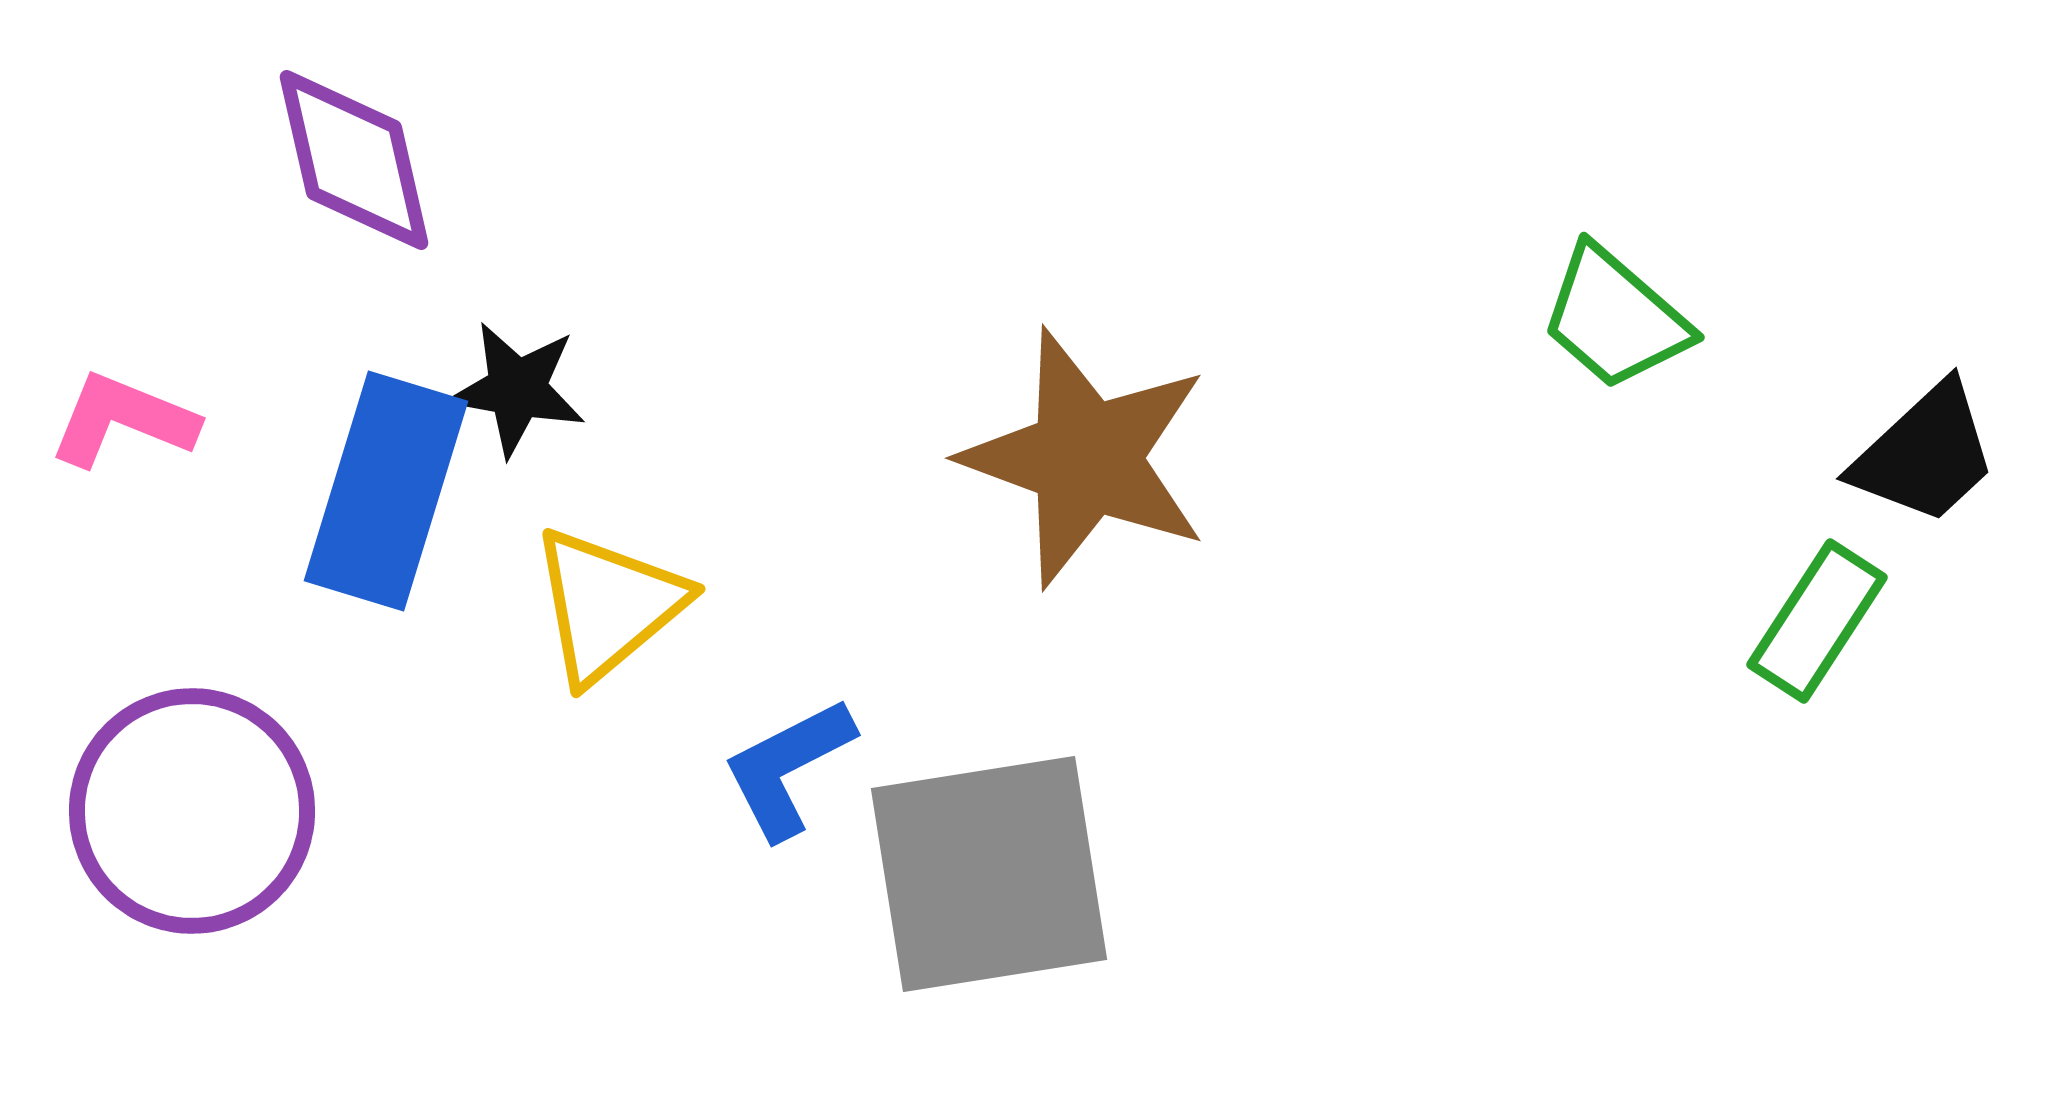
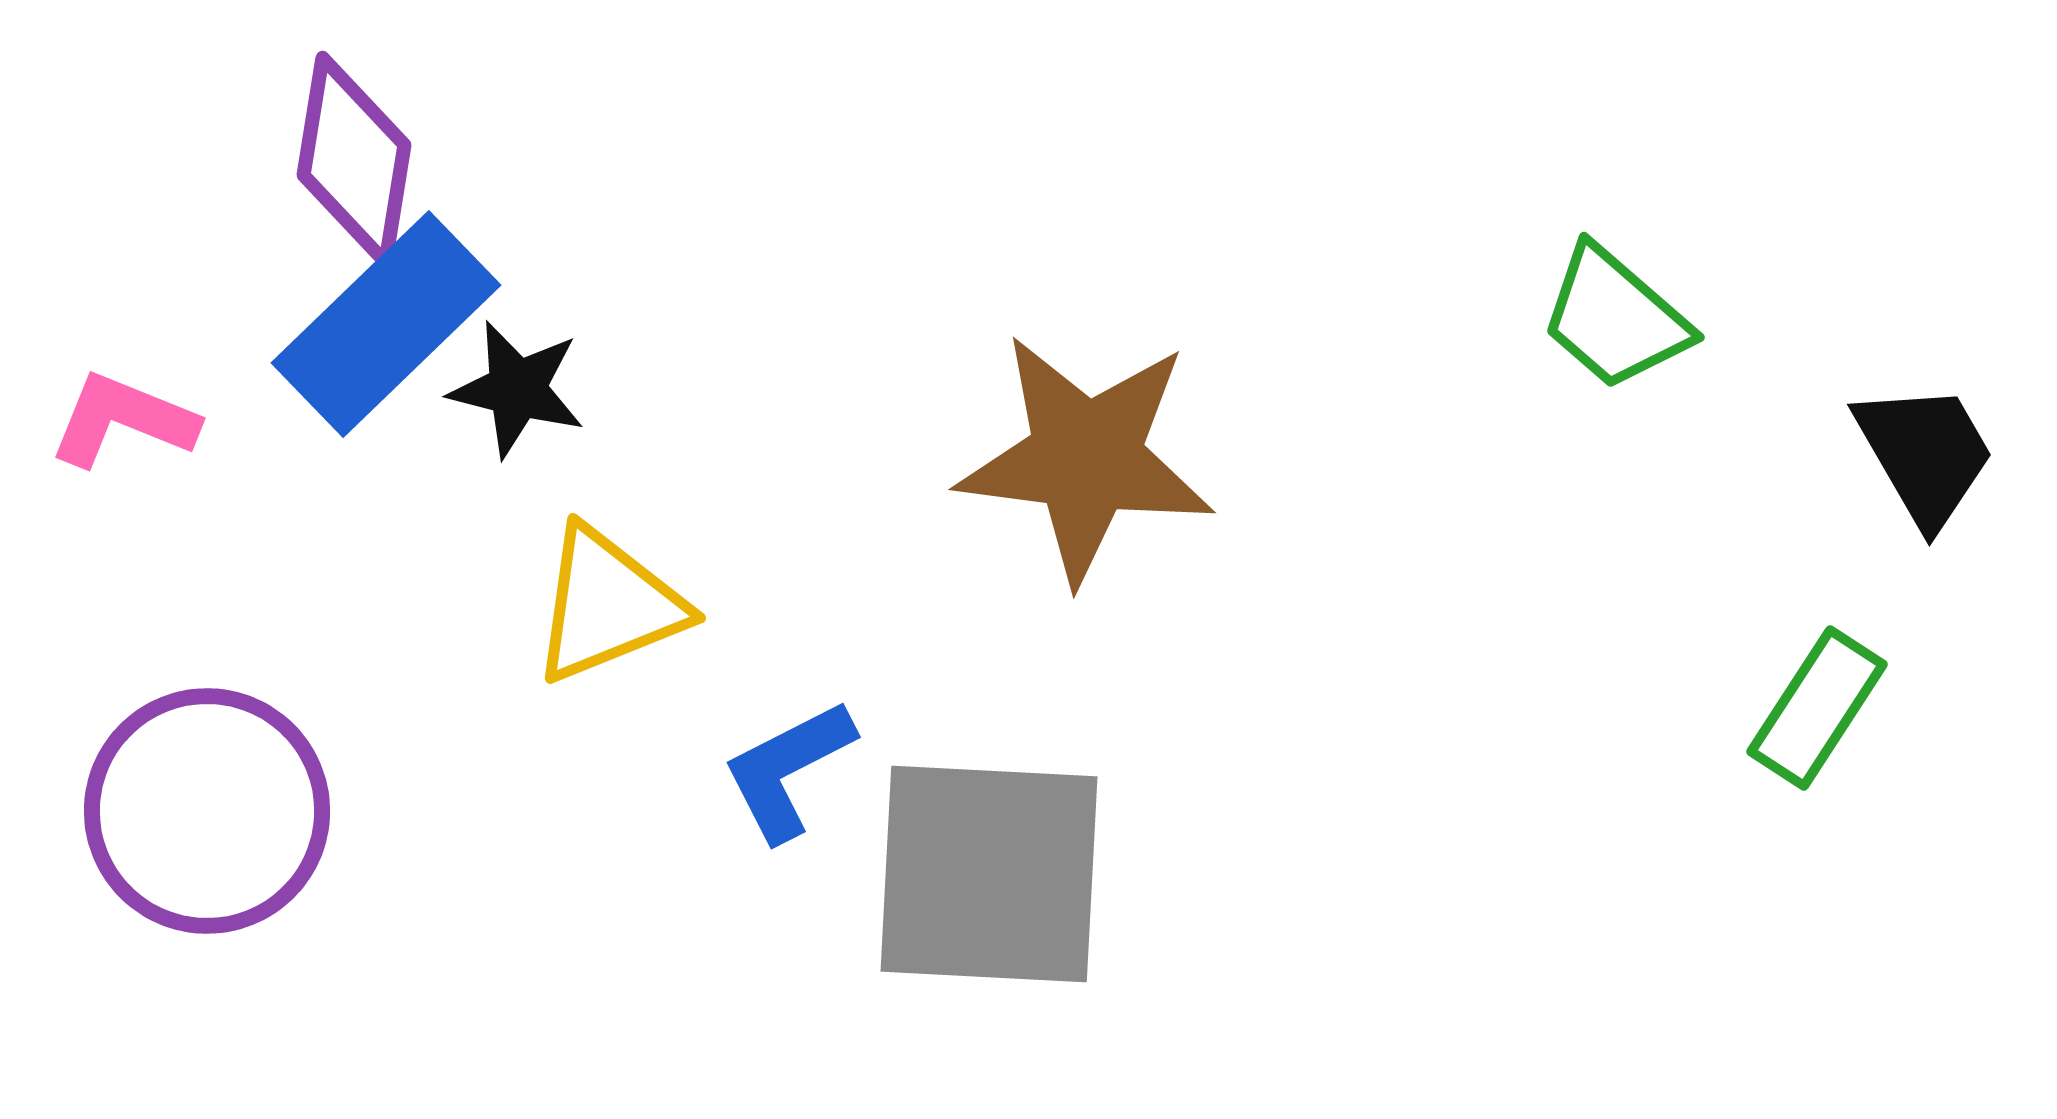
purple diamond: rotated 22 degrees clockwise
black star: rotated 4 degrees clockwise
black trapezoid: rotated 77 degrees counterclockwise
brown star: rotated 13 degrees counterclockwise
blue rectangle: moved 167 px up; rotated 29 degrees clockwise
yellow triangle: rotated 18 degrees clockwise
green rectangle: moved 87 px down
blue L-shape: moved 2 px down
purple circle: moved 15 px right
gray square: rotated 12 degrees clockwise
